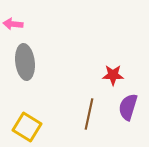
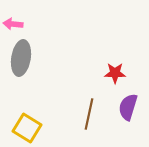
gray ellipse: moved 4 px left, 4 px up; rotated 16 degrees clockwise
red star: moved 2 px right, 2 px up
yellow square: moved 1 px down
